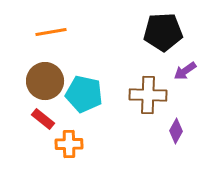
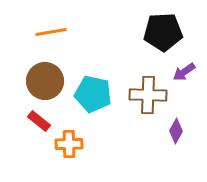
purple arrow: moved 1 px left, 1 px down
cyan pentagon: moved 9 px right
red rectangle: moved 4 px left, 2 px down
